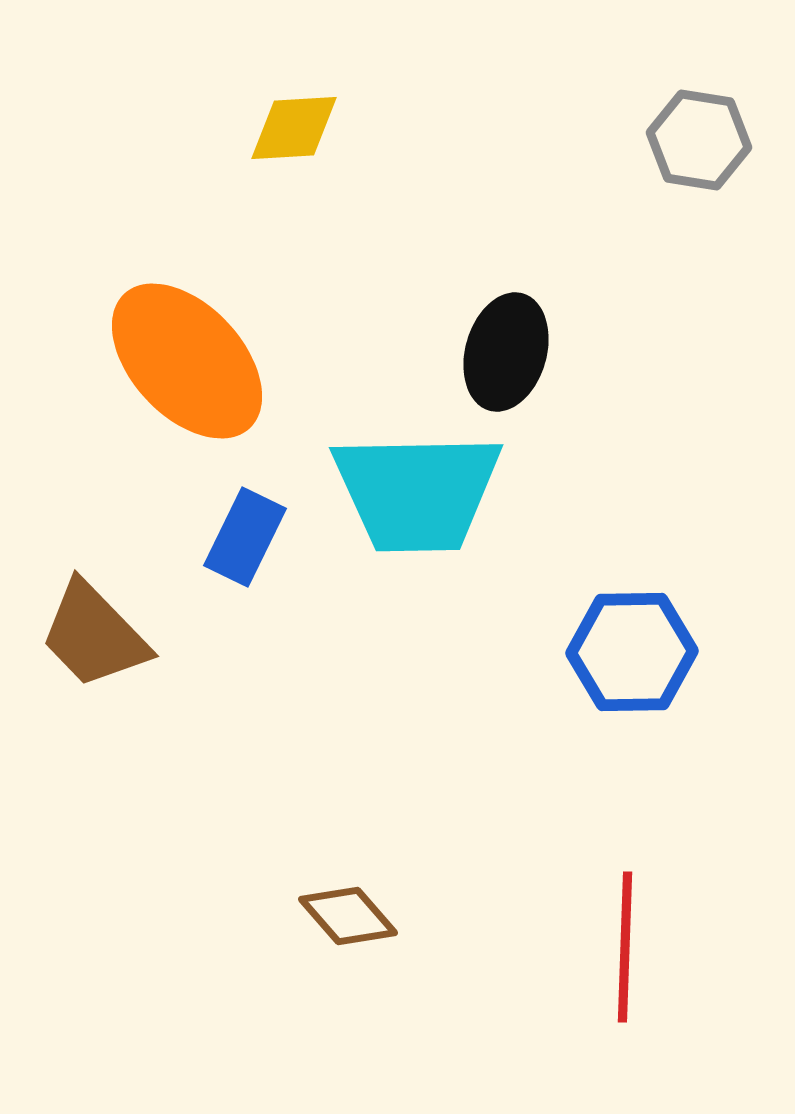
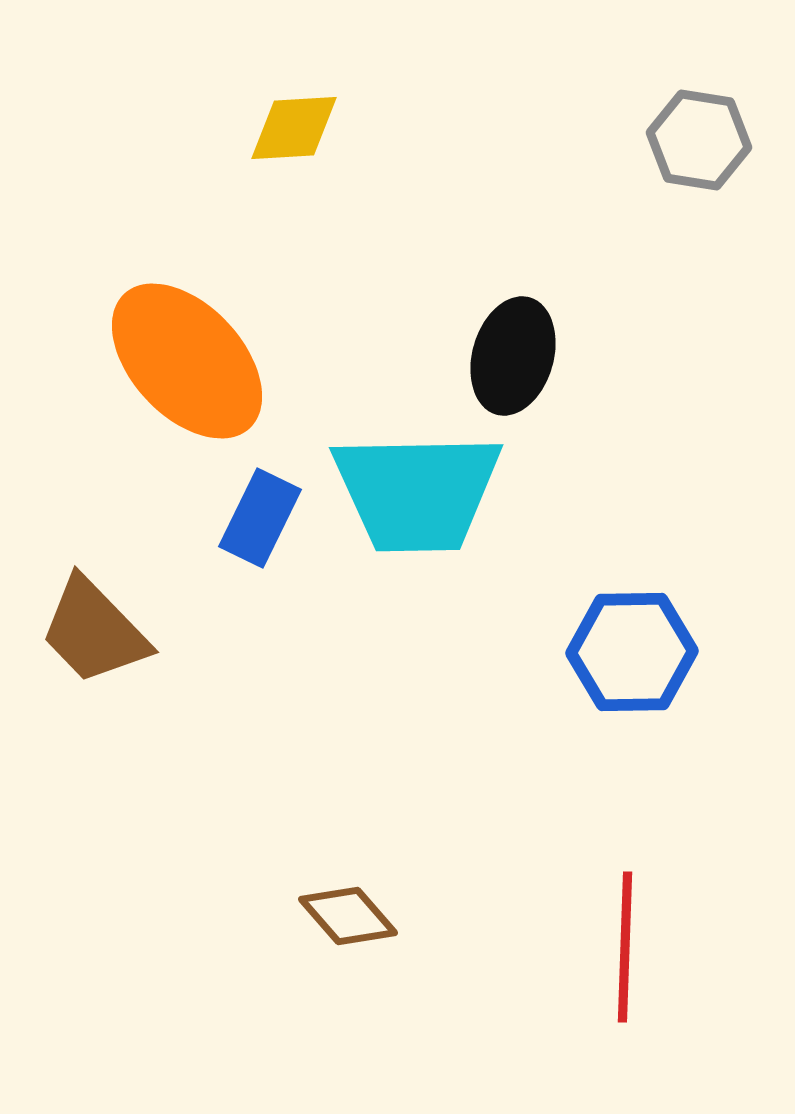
black ellipse: moved 7 px right, 4 px down
blue rectangle: moved 15 px right, 19 px up
brown trapezoid: moved 4 px up
